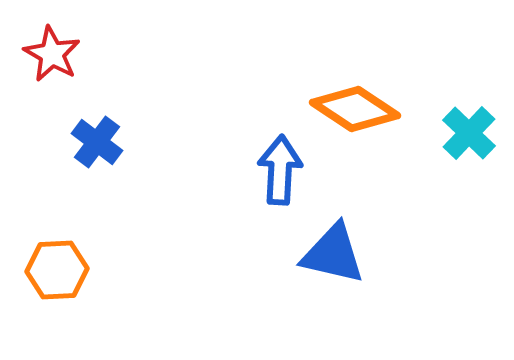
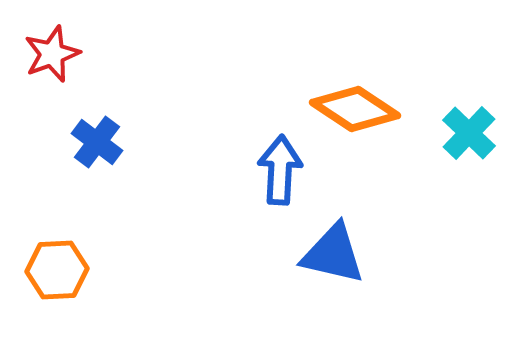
red star: rotated 22 degrees clockwise
